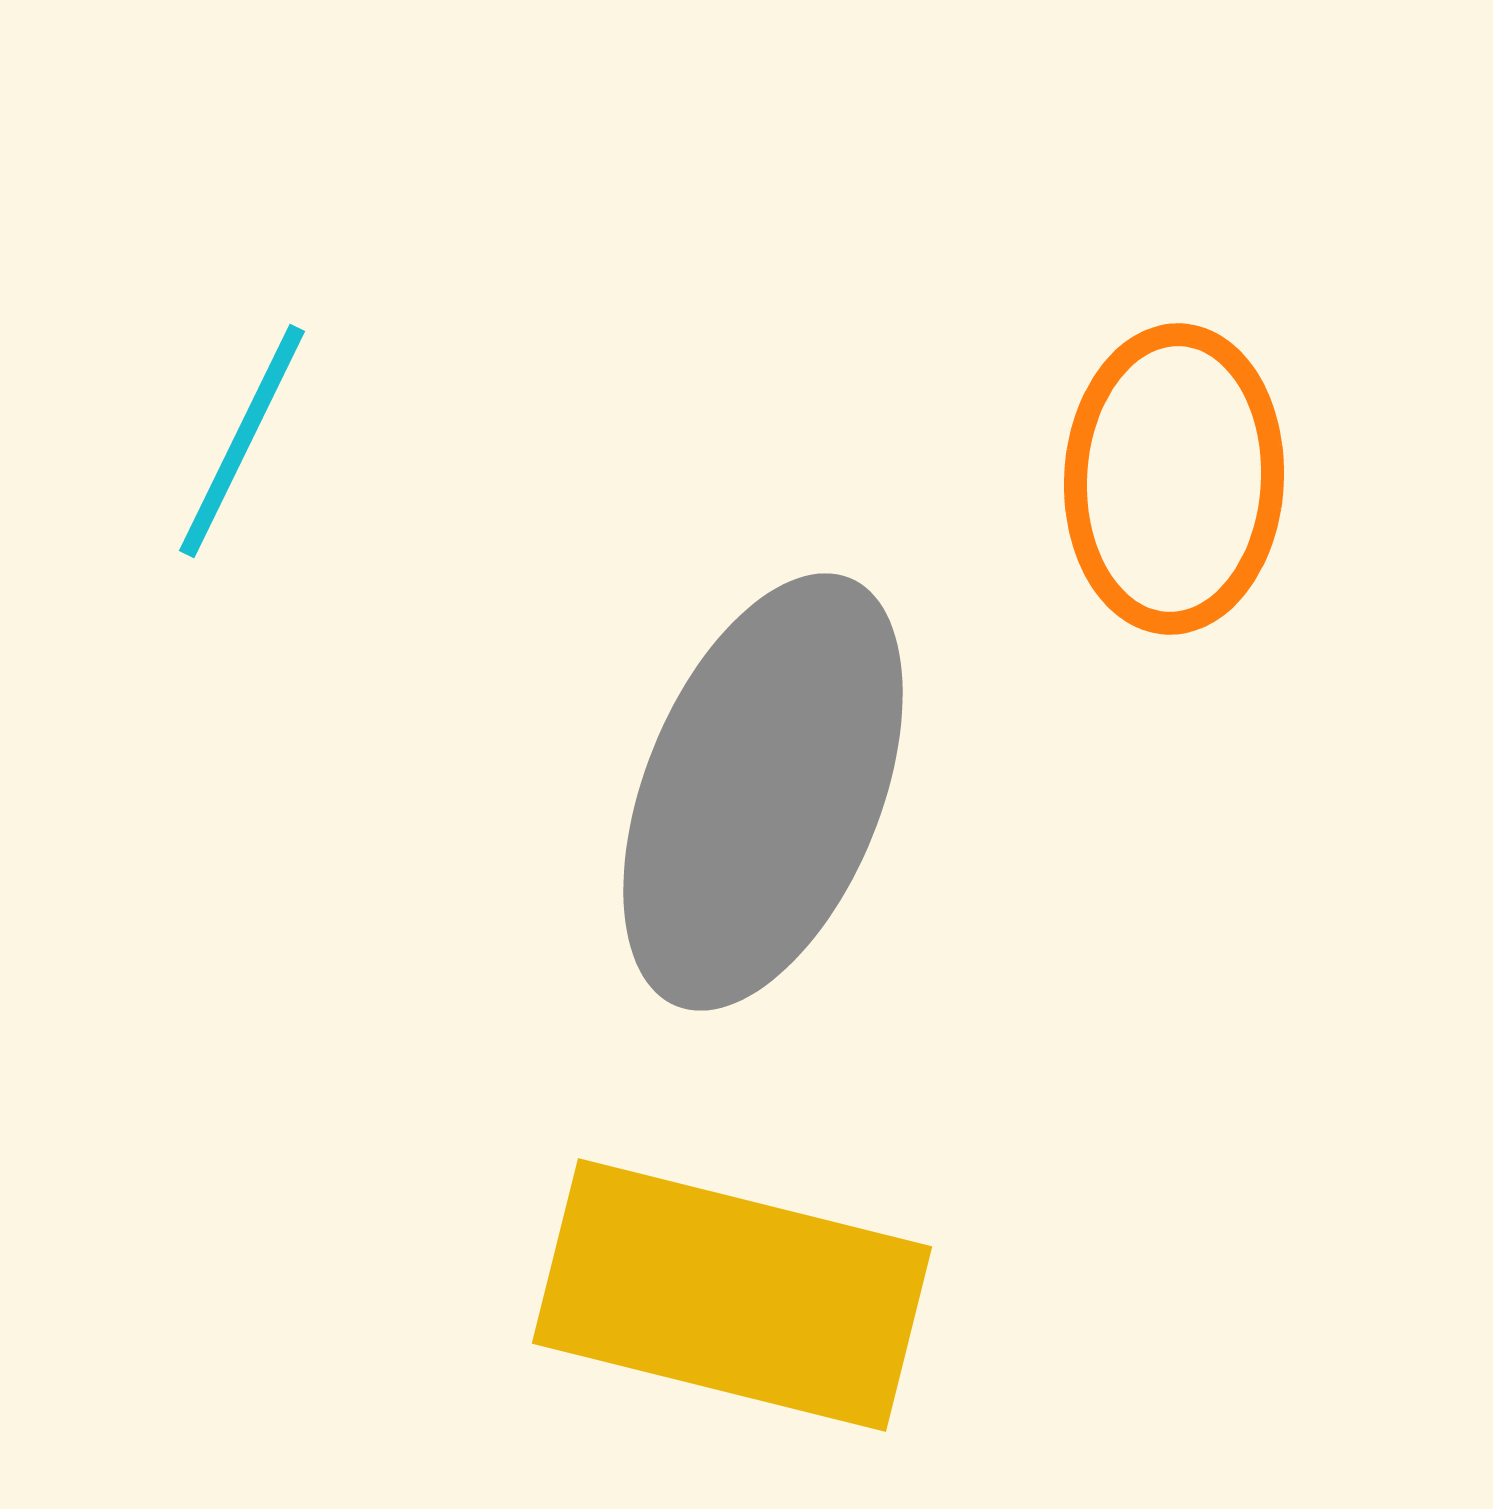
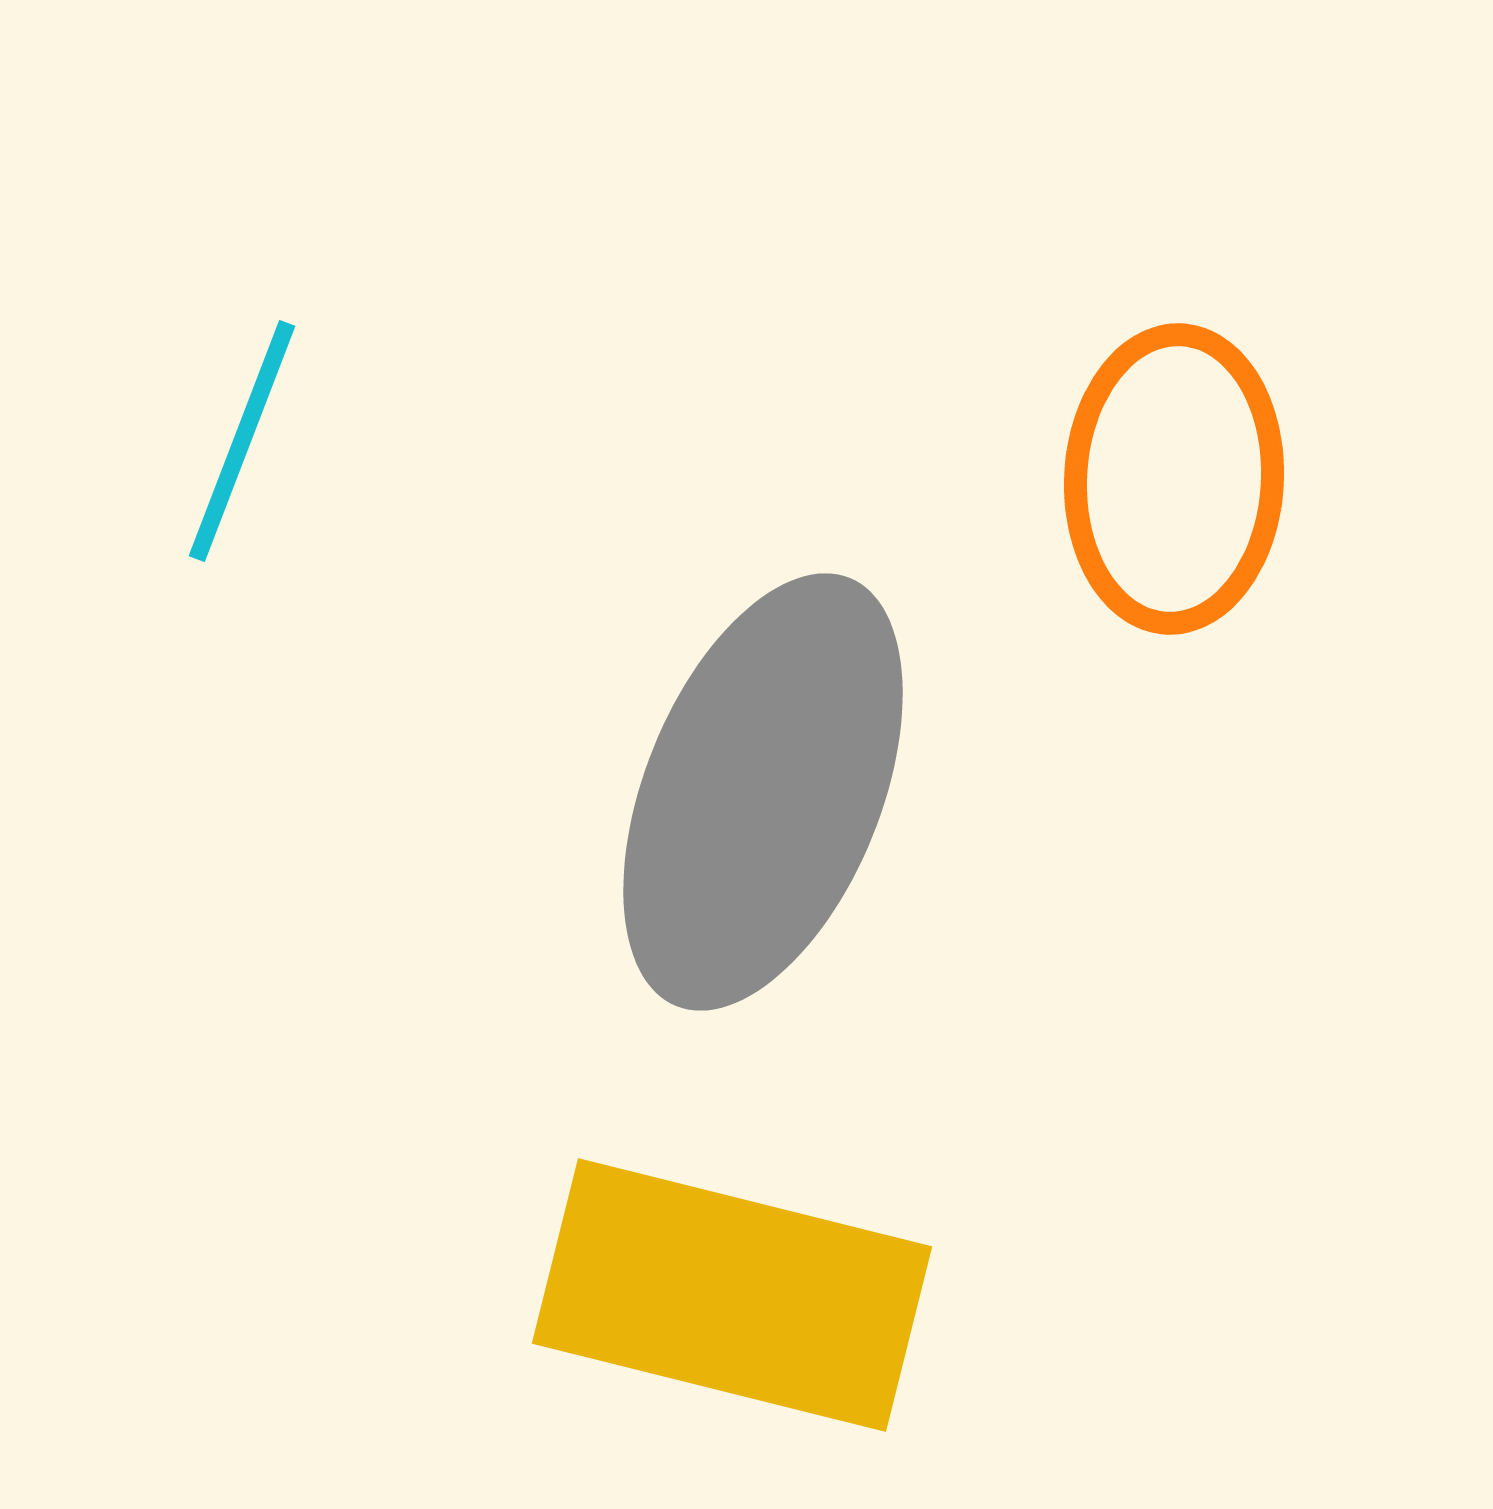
cyan line: rotated 5 degrees counterclockwise
